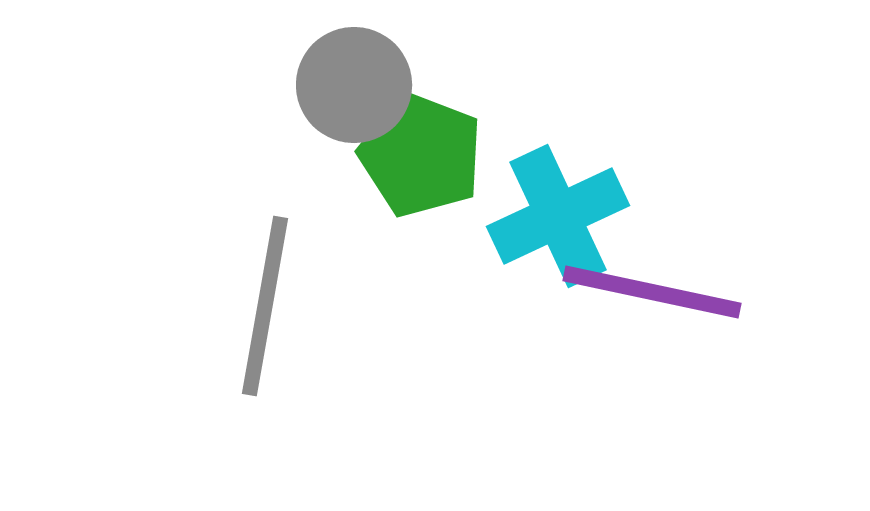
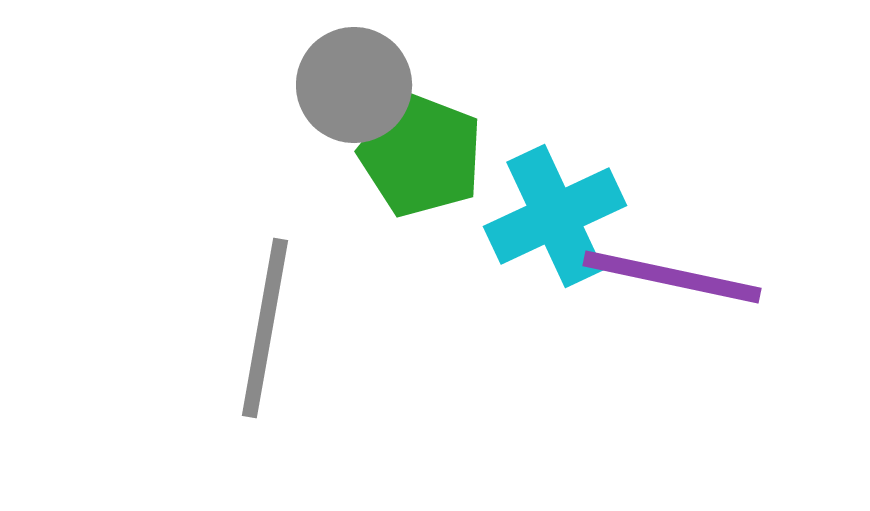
cyan cross: moved 3 px left
purple line: moved 20 px right, 15 px up
gray line: moved 22 px down
